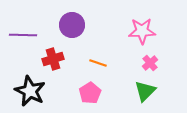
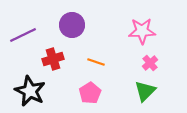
purple line: rotated 28 degrees counterclockwise
orange line: moved 2 px left, 1 px up
